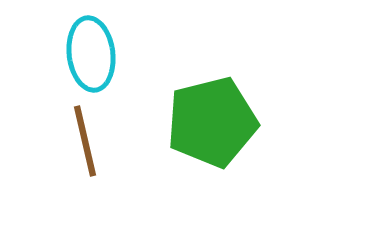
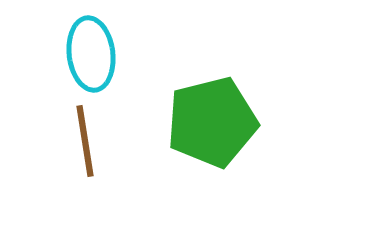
brown line: rotated 4 degrees clockwise
